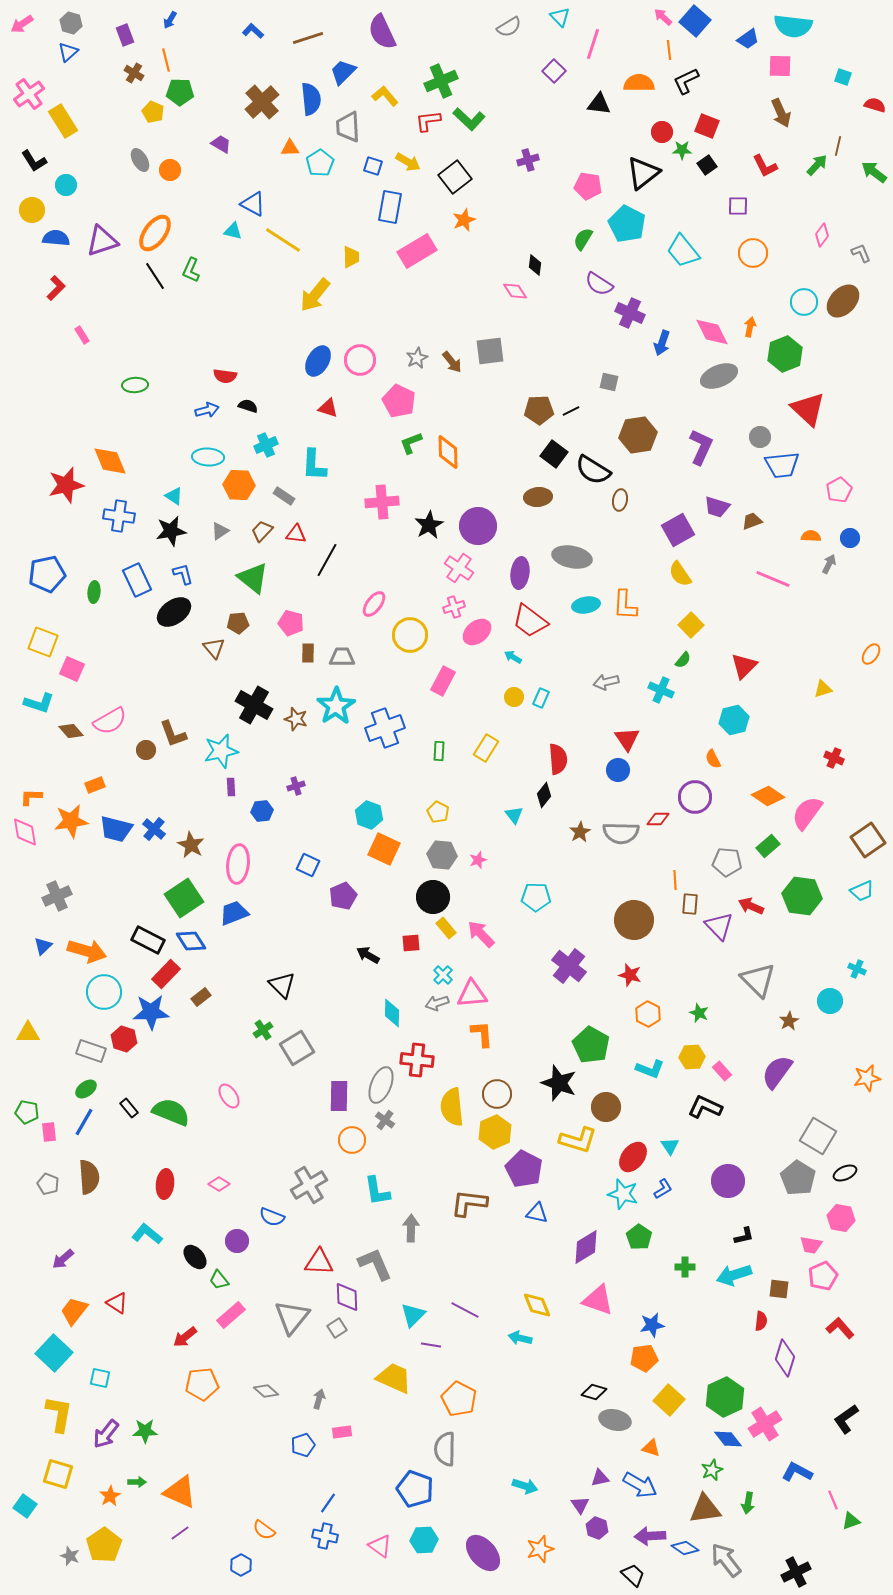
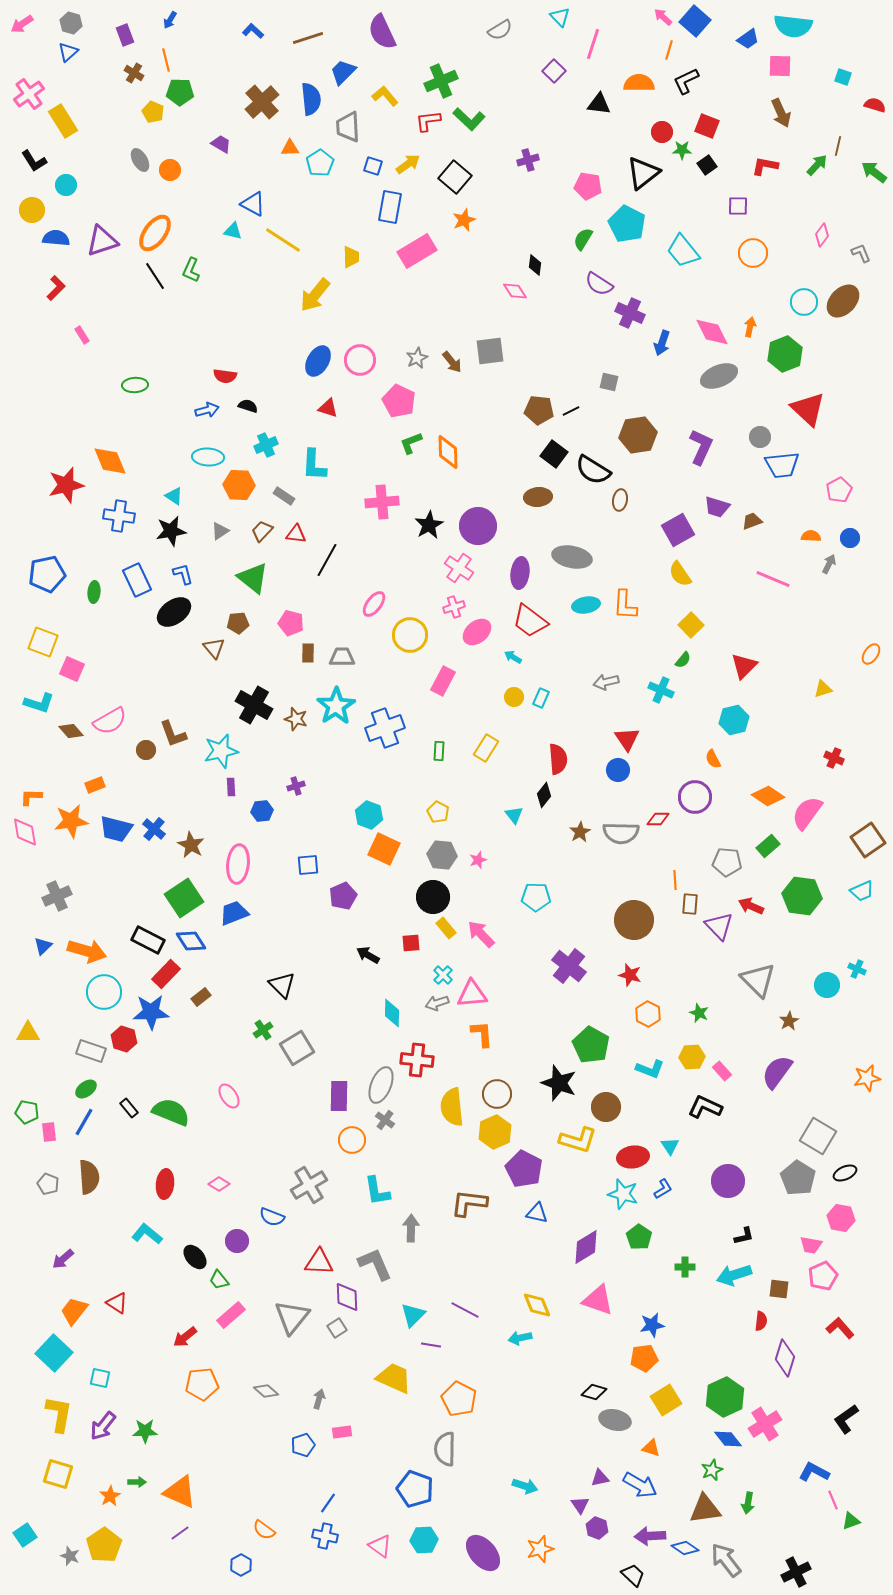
gray semicircle at (509, 27): moved 9 px left, 3 px down
orange line at (669, 50): rotated 24 degrees clockwise
yellow arrow at (408, 162): moved 2 px down; rotated 65 degrees counterclockwise
red L-shape at (765, 166): rotated 128 degrees clockwise
black square at (455, 177): rotated 12 degrees counterclockwise
brown pentagon at (539, 410): rotated 8 degrees clockwise
blue square at (308, 865): rotated 30 degrees counterclockwise
cyan circle at (830, 1001): moved 3 px left, 16 px up
red ellipse at (633, 1157): rotated 44 degrees clockwise
cyan arrow at (520, 1338): rotated 25 degrees counterclockwise
yellow square at (669, 1400): moved 3 px left; rotated 16 degrees clockwise
purple arrow at (106, 1434): moved 3 px left, 8 px up
blue L-shape at (797, 1472): moved 17 px right
cyan square at (25, 1506): moved 29 px down; rotated 20 degrees clockwise
